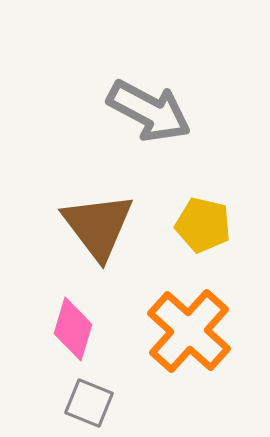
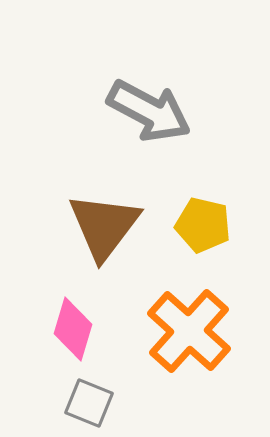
brown triangle: moved 6 px right; rotated 14 degrees clockwise
